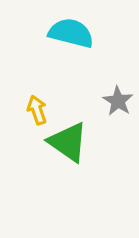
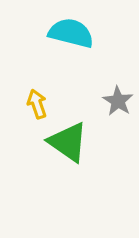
yellow arrow: moved 6 px up
